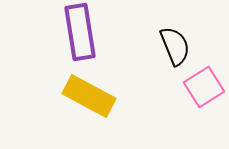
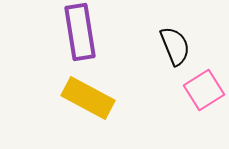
pink square: moved 3 px down
yellow rectangle: moved 1 px left, 2 px down
